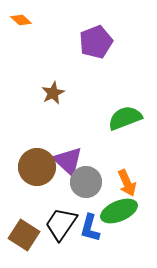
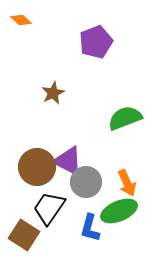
purple triangle: rotated 16 degrees counterclockwise
black trapezoid: moved 12 px left, 16 px up
